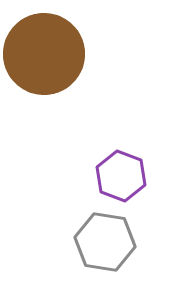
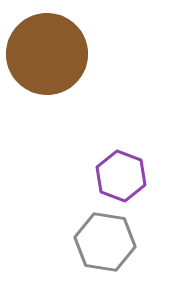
brown circle: moved 3 px right
